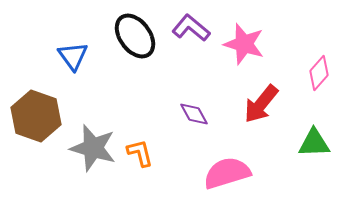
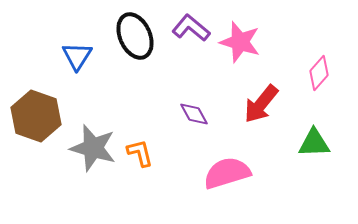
black ellipse: rotated 12 degrees clockwise
pink star: moved 4 px left, 2 px up
blue triangle: moved 4 px right; rotated 8 degrees clockwise
